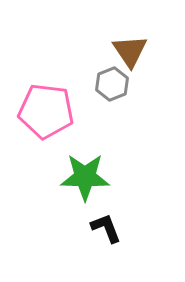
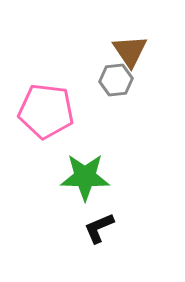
gray hexagon: moved 4 px right, 4 px up; rotated 16 degrees clockwise
black L-shape: moved 7 px left; rotated 92 degrees counterclockwise
